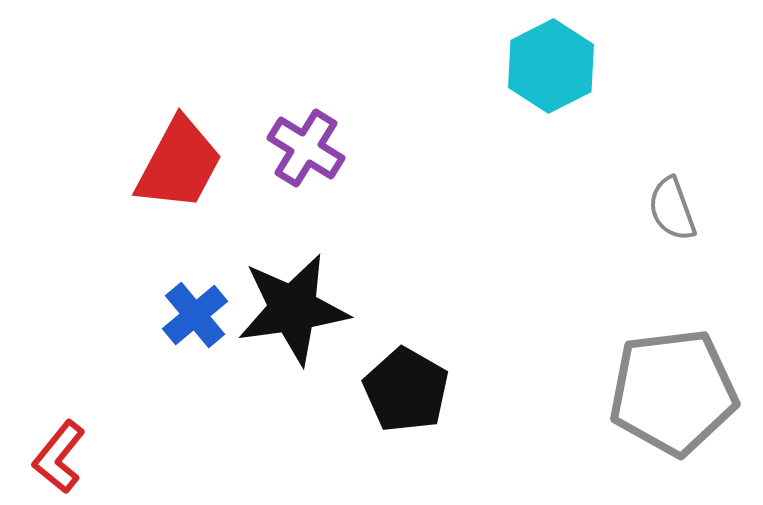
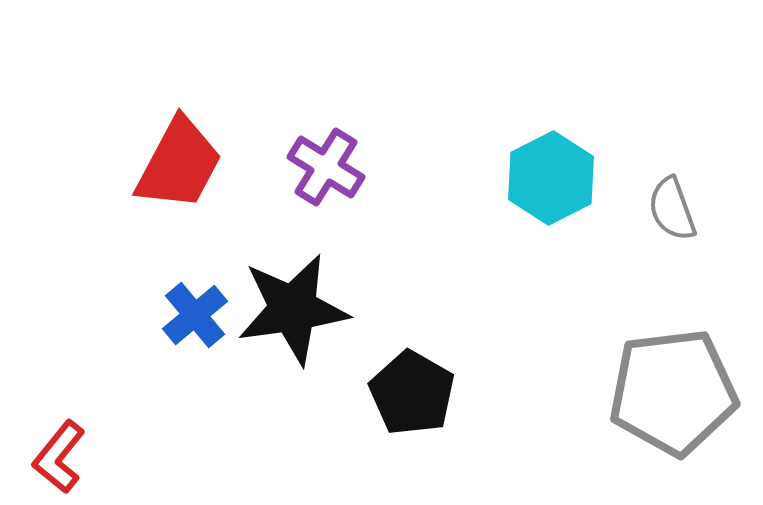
cyan hexagon: moved 112 px down
purple cross: moved 20 px right, 19 px down
black pentagon: moved 6 px right, 3 px down
